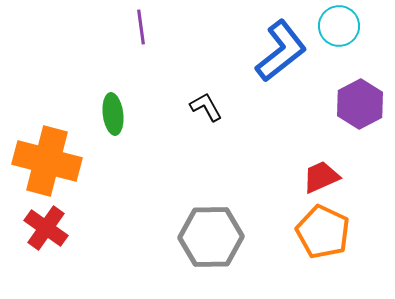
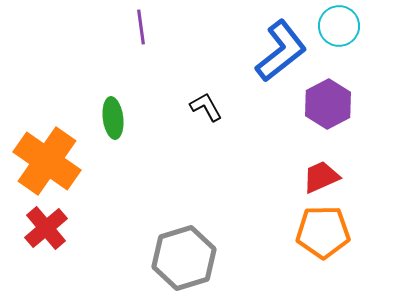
purple hexagon: moved 32 px left
green ellipse: moved 4 px down
orange cross: rotated 20 degrees clockwise
red cross: rotated 15 degrees clockwise
orange pentagon: rotated 26 degrees counterclockwise
gray hexagon: moved 27 px left, 21 px down; rotated 16 degrees counterclockwise
